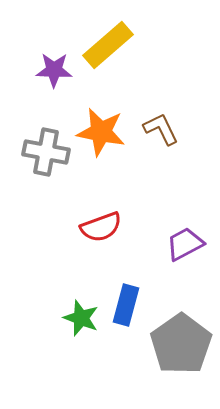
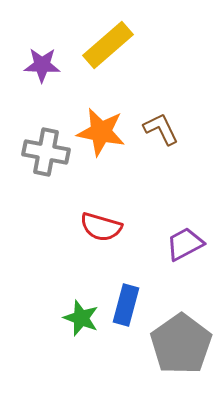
purple star: moved 12 px left, 5 px up
red semicircle: rotated 36 degrees clockwise
